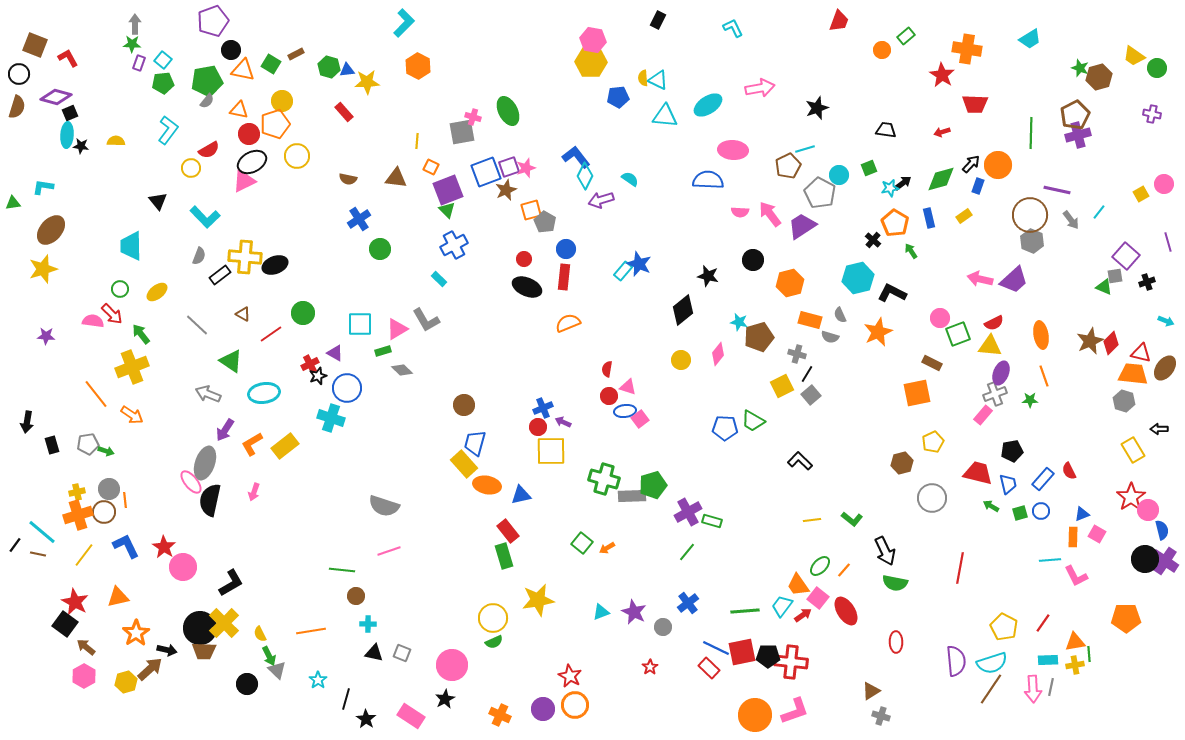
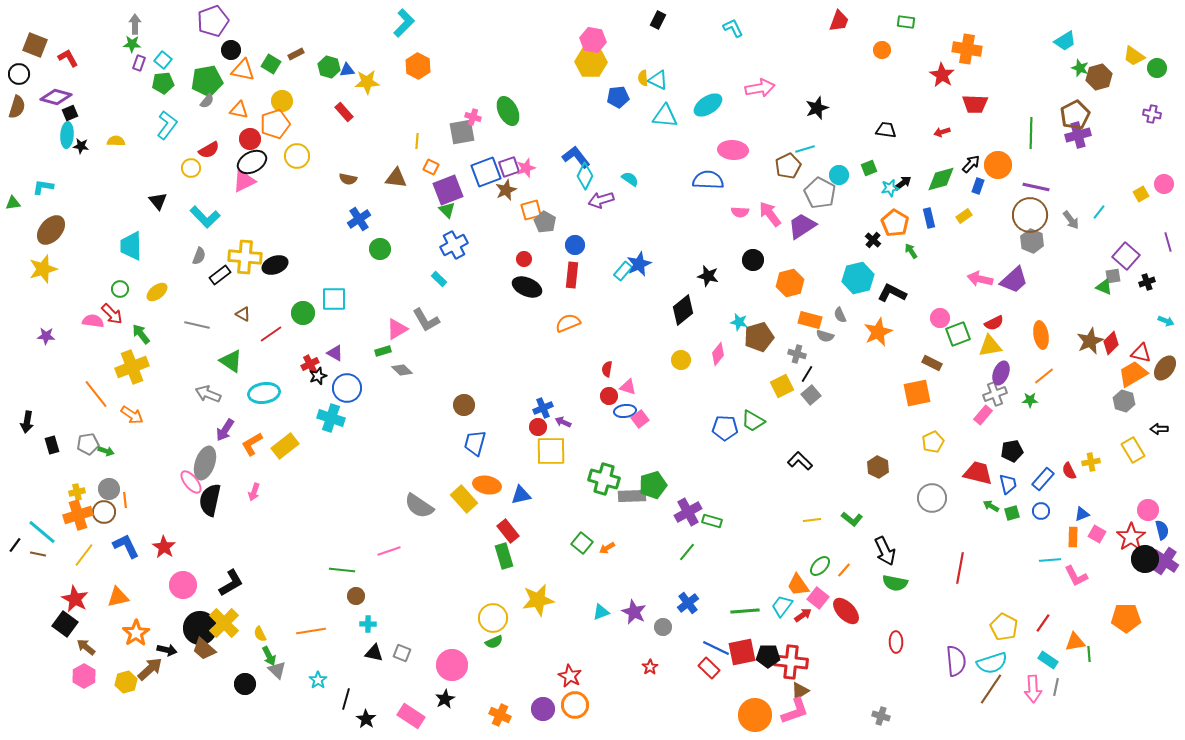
green rectangle at (906, 36): moved 14 px up; rotated 48 degrees clockwise
cyan trapezoid at (1030, 39): moved 35 px right, 2 px down
cyan L-shape at (168, 130): moved 1 px left, 5 px up
red circle at (249, 134): moved 1 px right, 5 px down
purple line at (1057, 190): moved 21 px left, 3 px up
blue circle at (566, 249): moved 9 px right, 4 px up
blue star at (639, 264): rotated 25 degrees clockwise
gray square at (1115, 276): moved 2 px left
red rectangle at (564, 277): moved 8 px right, 2 px up
cyan square at (360, 324): moved 26 px left, 25 px up
gray line at (197, 325): rotated 30 degrees counterclockwise
gray semicircle at (830, 337): moved 5 px left, 1 px up
yellow triangle at (990, 346): rotated 15 degrees counterclockwise
orange trapezoid at (1133, 374): rotated 36 degrees counterclockwise
orange line at (1044, 376): rotated 70 degrees clockwise
brown hexagon at (902, 463): moved 24 px left, 4 px down; rotated 20 degrees counterclockwise
yellow rectangle at (464, 464): moved 35 px down
red star at (1131, 497): moved 40 px down
gray semicircle at (384, 506): moved 35 px right; rotated 16 degrees clockwise
green square at (1020, 513): moved 8 px left
pink circle at (183, 567): moved 18 px down
red star at (75, 602): moved 3 px up
red ellipse at (846, 611): rotated 12 degrees counterclockwise
brown trapezoid at (204, 651): moved 2 px up; rotated 40 degrees clockwise
cyan rectangle at (1048, 660): rotated 36 degrees clockwise
yellow cross at (1075, 665): moved 16 px right, 203 px up
black circle at (247, 684): moved 2 px left
gray line at (1051, 687): moved 5 px right
brown triangle at (871, 691): moved 71 px left
